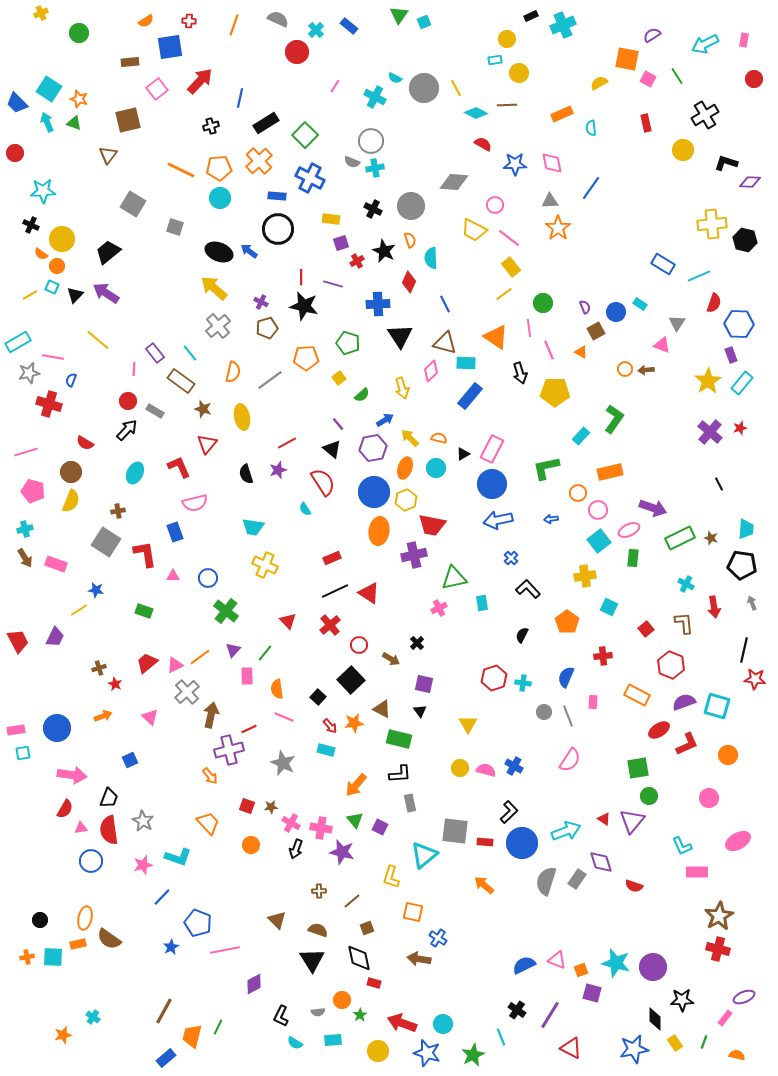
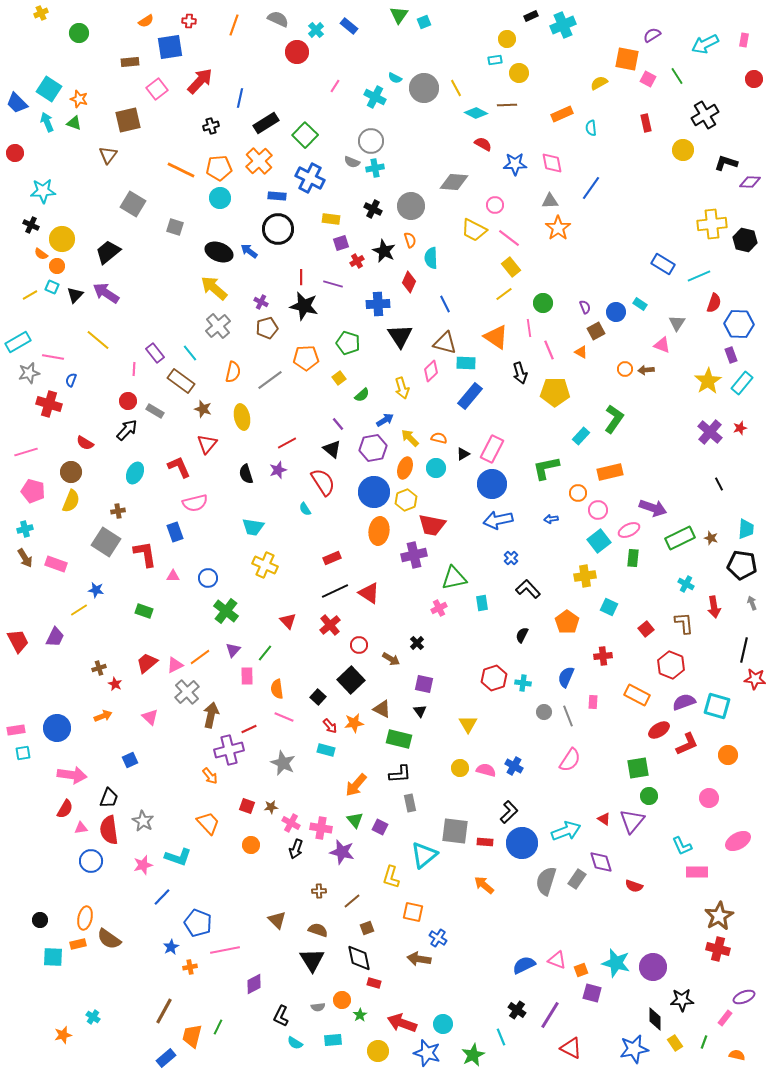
orange cross at (27, 957): moved 163 px right, 10 px down
gray semicircle at (318, 1012): moved 5 px up
